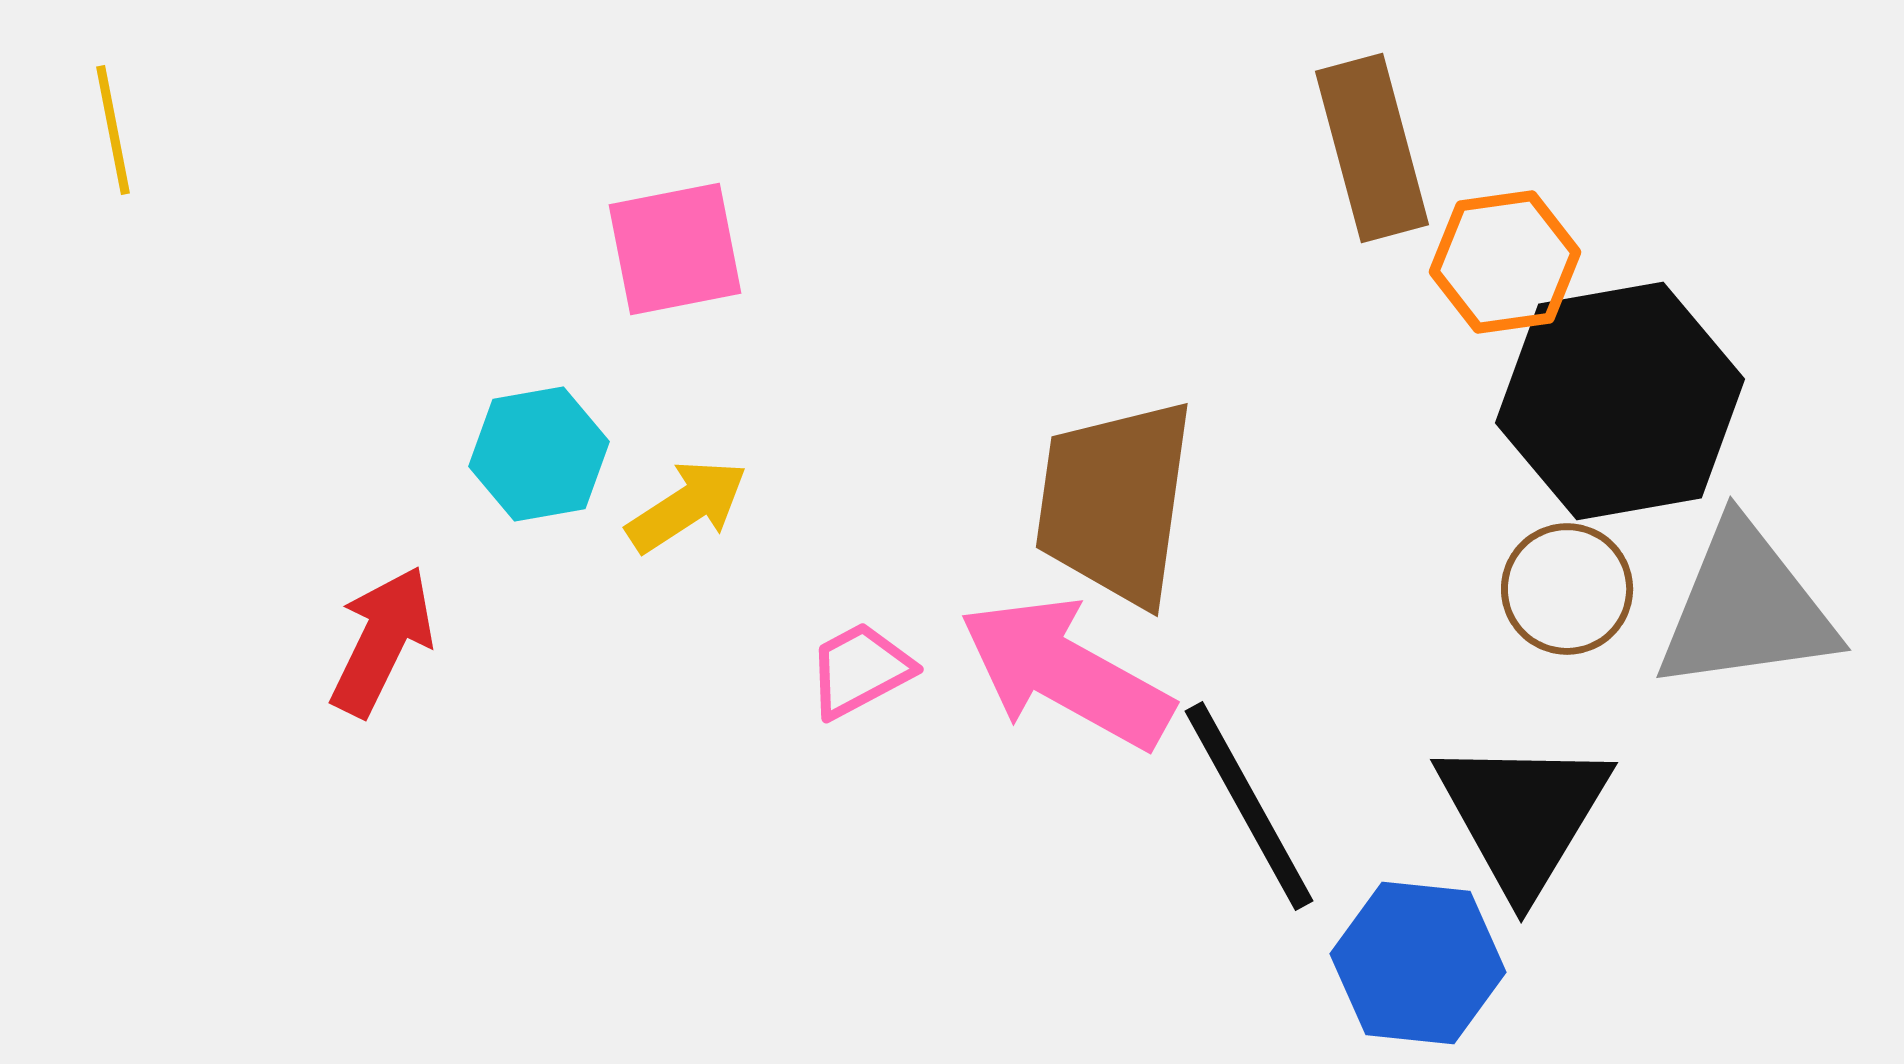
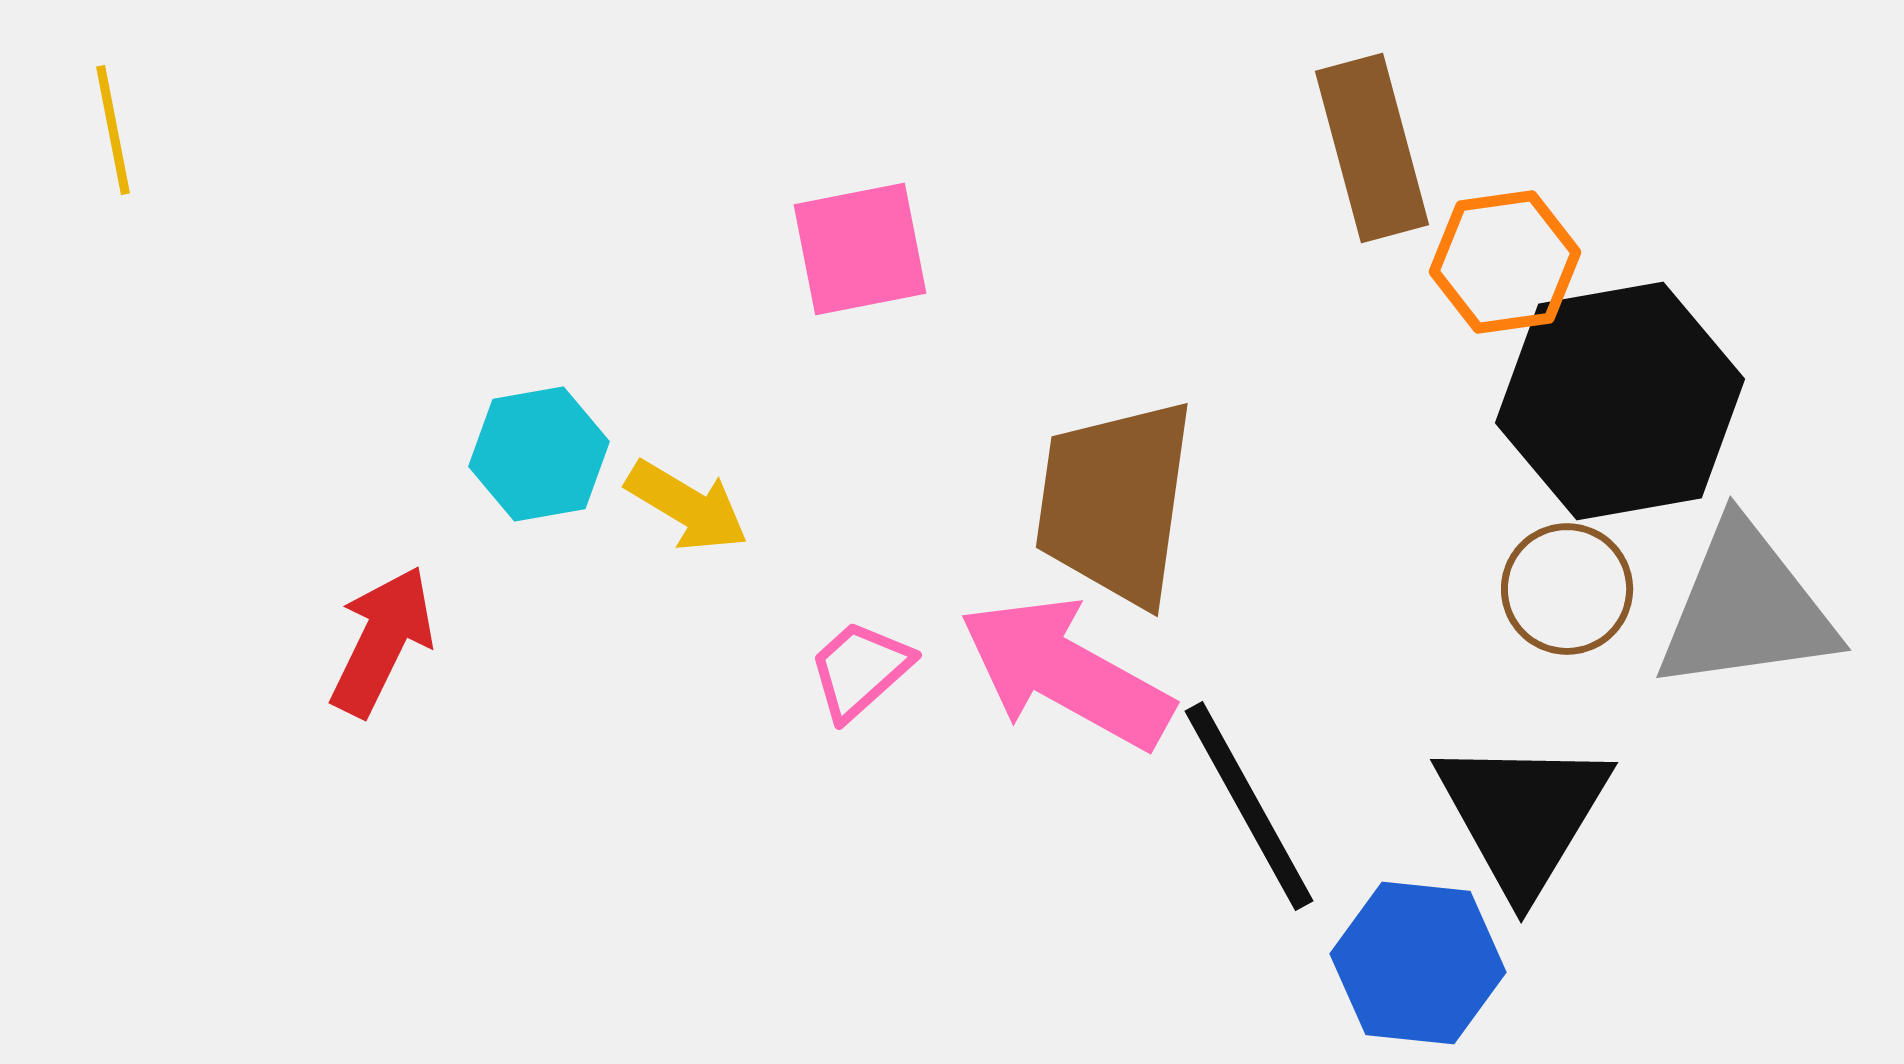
pink square: moved 185 px right
yellow arrow: rotated 64 degrees clockwise
pink trapezoid: rotated 14 degrees counterclockwise
